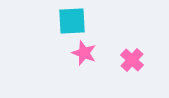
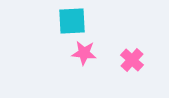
pink star: rotated 15 degrees counterclockwise
